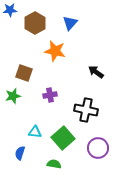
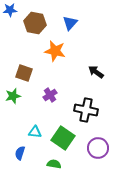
brown hexagon: rotated 20 degrees counterclockwise
purple cross: rotated 24 degrees counterclockwise
green square: rotated 15 degrees counterclockwise
